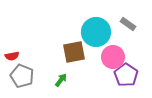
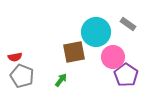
red semicircle: moved 3 px right, 1 px down
